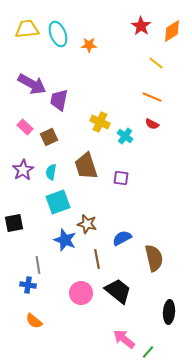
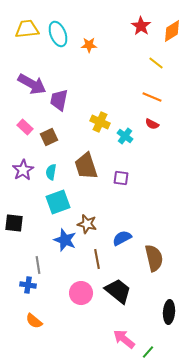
black square: rotated 18 degrees clockwise
